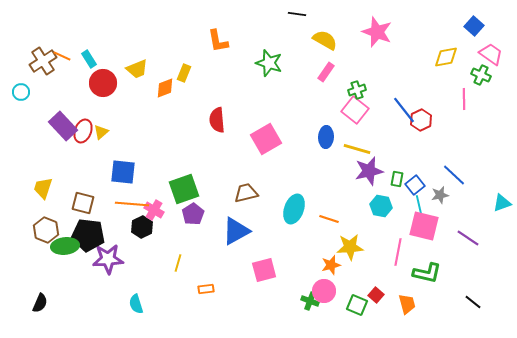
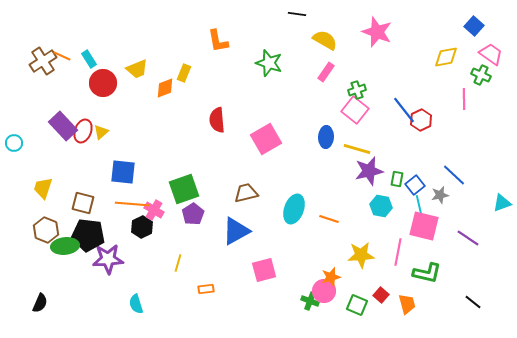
cyan circle at (21, 92): moved 7 px left, 51 px down
yellow star at (350, 247): moved 11 px right, 8 px down
orange star at (331, 265): moved 12 px down
red square at (376, 295): moved 5 px right
